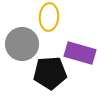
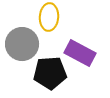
purple rectangle: rotated 12 degrees clockwise
